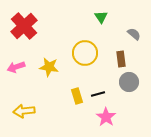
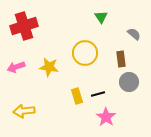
red cross: rotated 24 degrees clockwise
